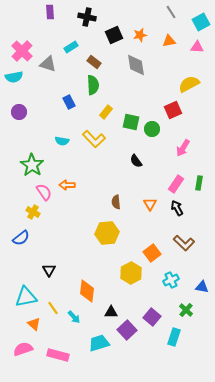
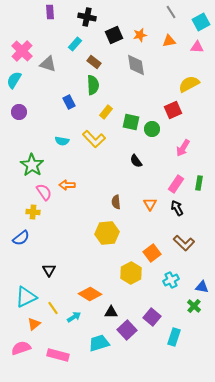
cyan rectangle at (71, 47): moved 4 px right, 3 px up; rotated 16 degrees counterclockwise
cyan semicircle at (14, 77): moved 3 px down; rotated 132 degrees clockwise
yellow cross at (33, 212): rotated 24 degrees counterclockwise
orange diamond at (87, 291): moved 3 px right, 3 px down; rotated 65 degrees counterclockwise
cyan triangle at (26, 297): rotated 15 degrees counterclockwise
green cross at (186, 310): moved 8 px right, 4 px up
cyan arrow at (74, 317): rotated 80 degrees counterclockwise
orange triangle at (34, 324): rotated 40 degrees clockwise
pink semicircle at (23, 349): moved 2 px left, 1 px up
